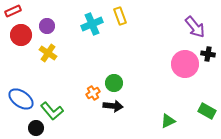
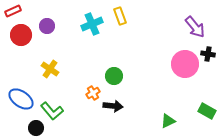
yellow cross: moved 2 px right, 16 px down
green circle: moved 7 px up
